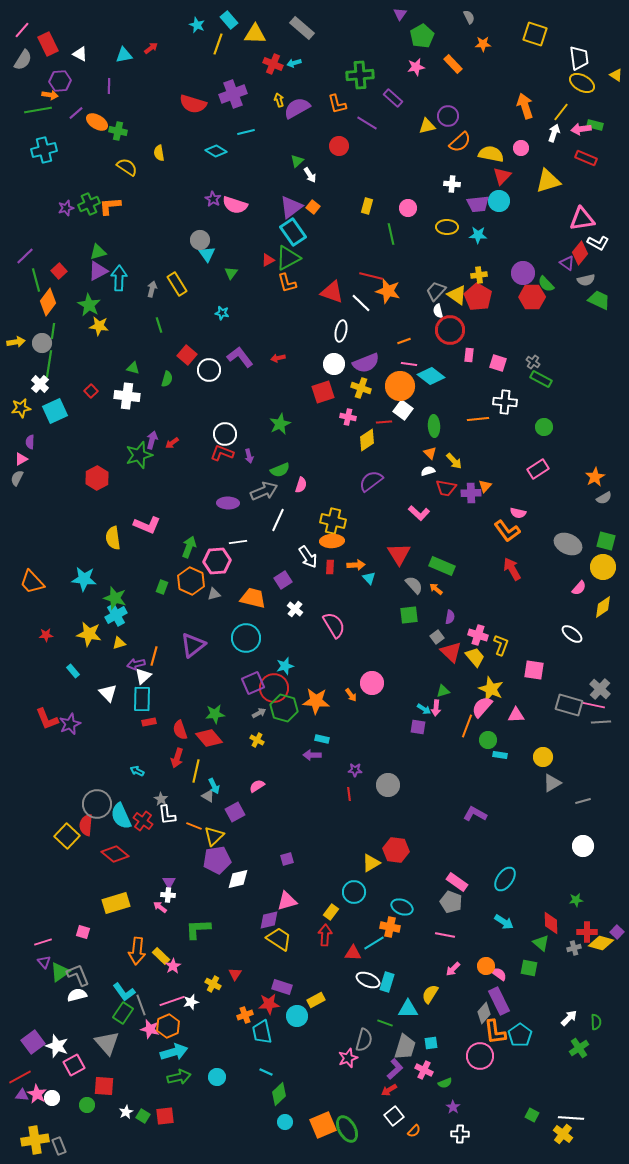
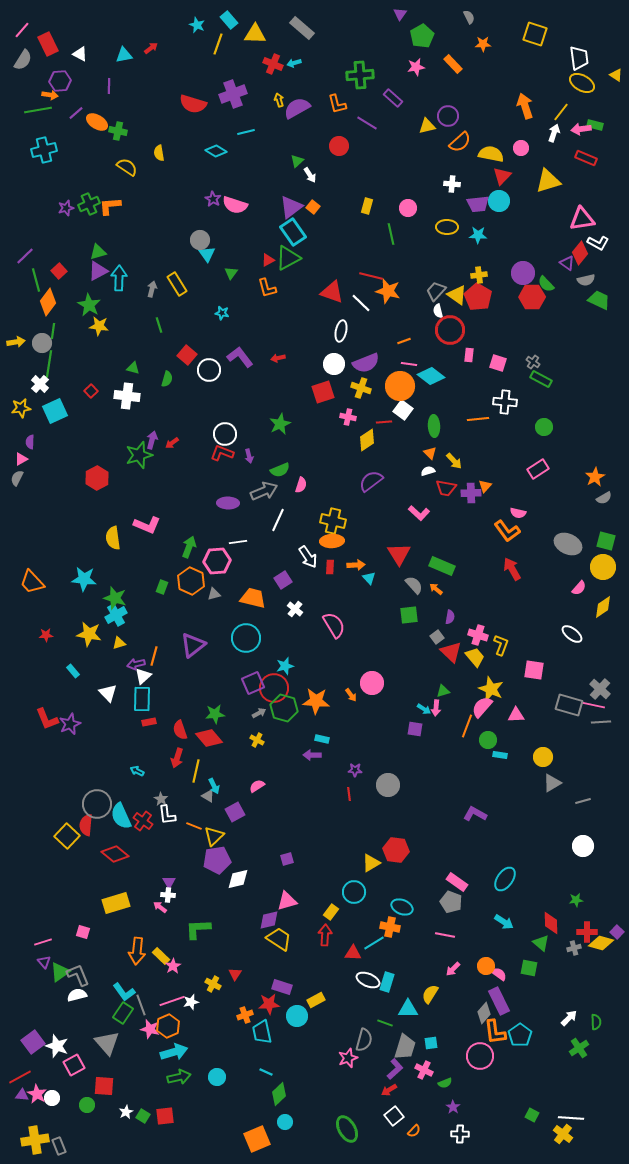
orange L-shape at (287, 283): moved 20 px left, 5 px down
purple square at (418, 727): moved 3 px left, 2 px down
orange square at (323, 1125): moved 66 px left, 14 px down
